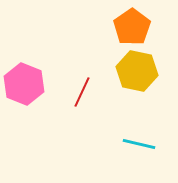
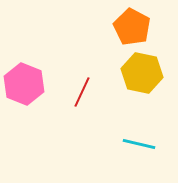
orange pentagon: rotated 9 degrees counterclockwise
yellow hexagon: moved 5 px right, 2 px down
